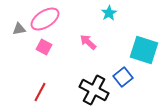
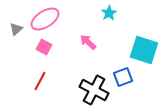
gray triangle: moved 3 px left; rotated 32 degrees counterclockwise
blue square: rotated 18 degrees clockwise
red line: moved 11 px up
